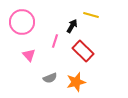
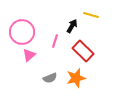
pink circle: moved 10 px down
pink triangle: rotated 32 degrees clockwise
orange star: moved 4 px up
